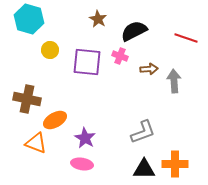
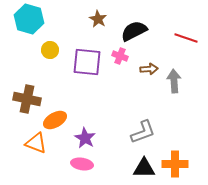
black triangle: moved 1 px up
